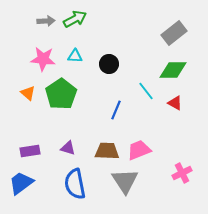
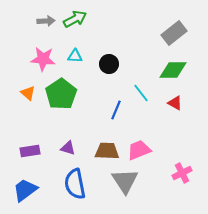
cyan line: moved 5 px left, 2 px down
blue trapezoid: moved 4 px right, 7 px down
